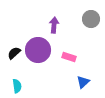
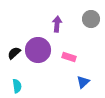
purple arrow: moved 3 px right, 1 px up
